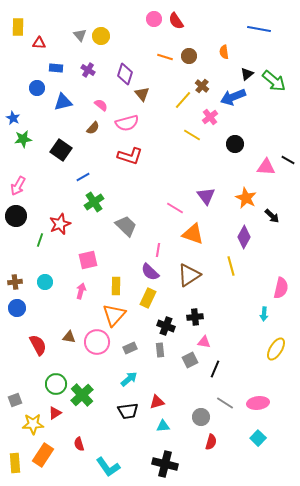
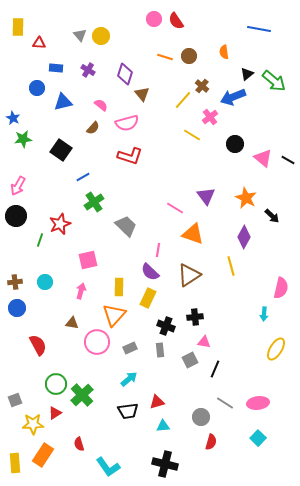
pink triangle at (266, 167): moved 3 px left, 9 px up; rotated 36 degrees clockwise
yellow rectangle at (116, 286): moved 3 px right, 1 px down
brown triangle at (69, 337): moved 3 px right, 14 px up
